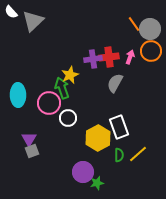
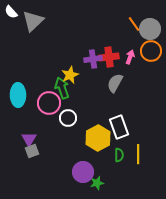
yellow line: rotated 48 degrees counterclockwise
